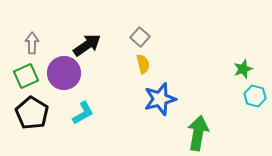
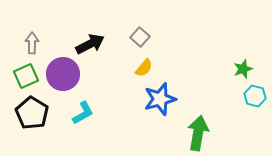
black arrow: moved 3 px right, 1 px up; rotated 8 degrees clockwise
yellow semicircle: moved 1 px right, 4 px down; rotated 54 degrees clockwise
purple circle: moved 1 px left, 1 px down
